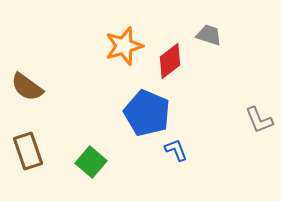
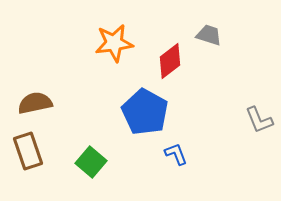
orange star: moved 10 px left, 3 px up; rotated 9 degrees clockwise
brown semicircle: moved 8 px right, 16 px down; rotated 132 degrees clockwise
blue pentagon: moved 2 px left, 1 px up; rotated 6 degrees clockwise
blue L-shape: moved 4 px down
